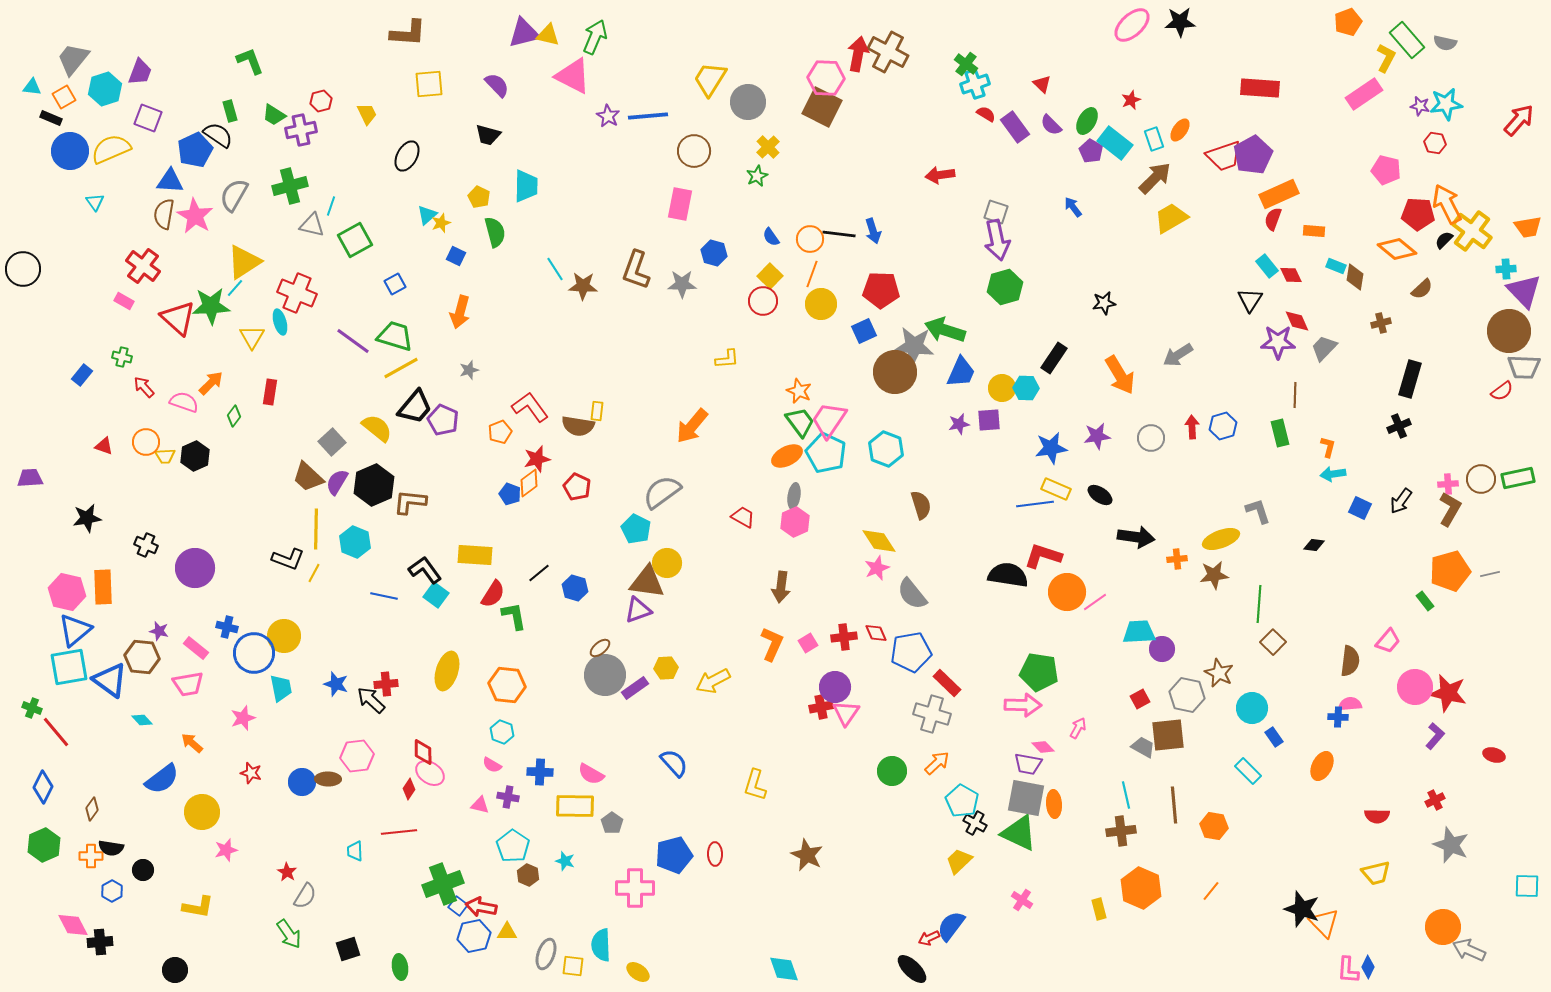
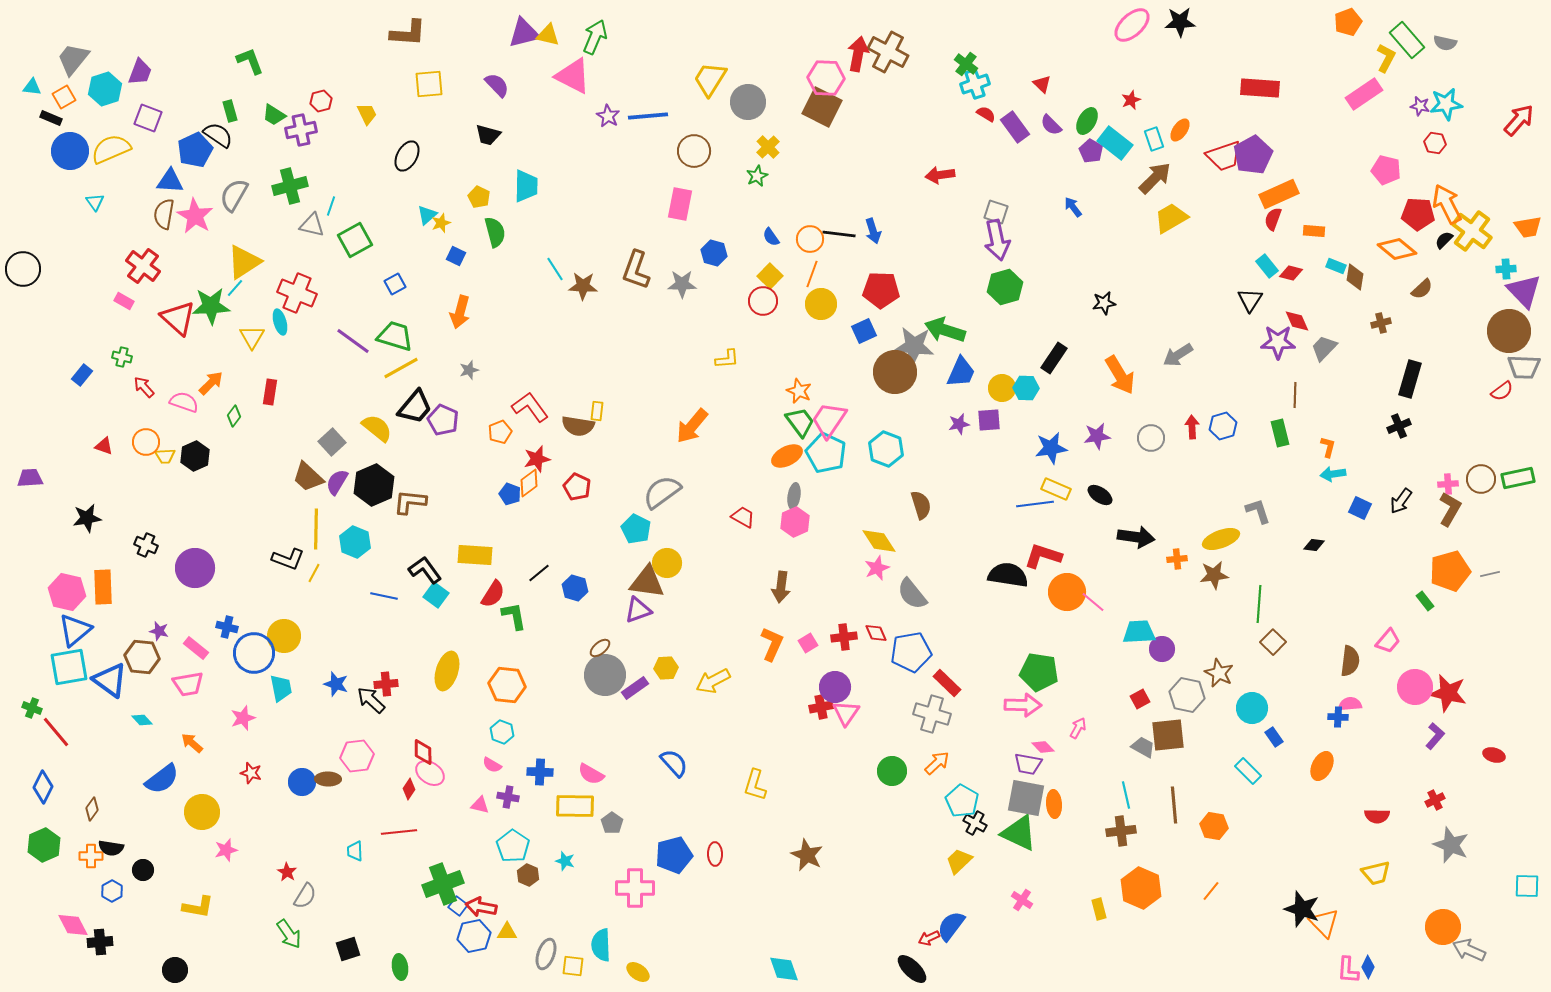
red diamond at (1291, 275): moved 2 px up; rotated 50 degrees counterclockwise
pink line at (1095, 602): moved 2 px left; rotated 75 degrees clockwise
